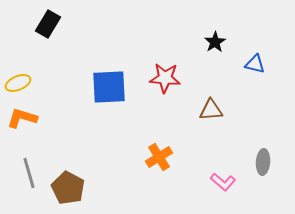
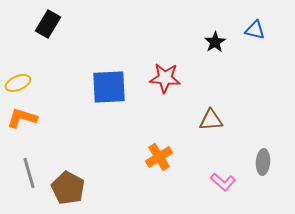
blue triangle: moved 34 px up
brown triangle: moved 10 px down
